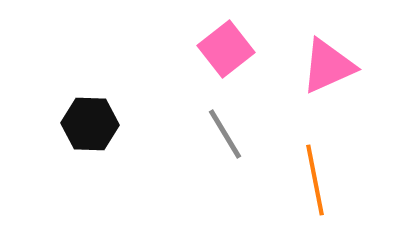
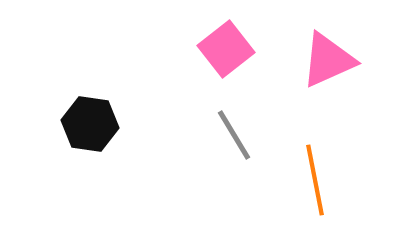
pink triangle: moved 6 px up
black hexagon: rotated 6 degrees clockwise
gray line: moved 9 px right, 1 px down
